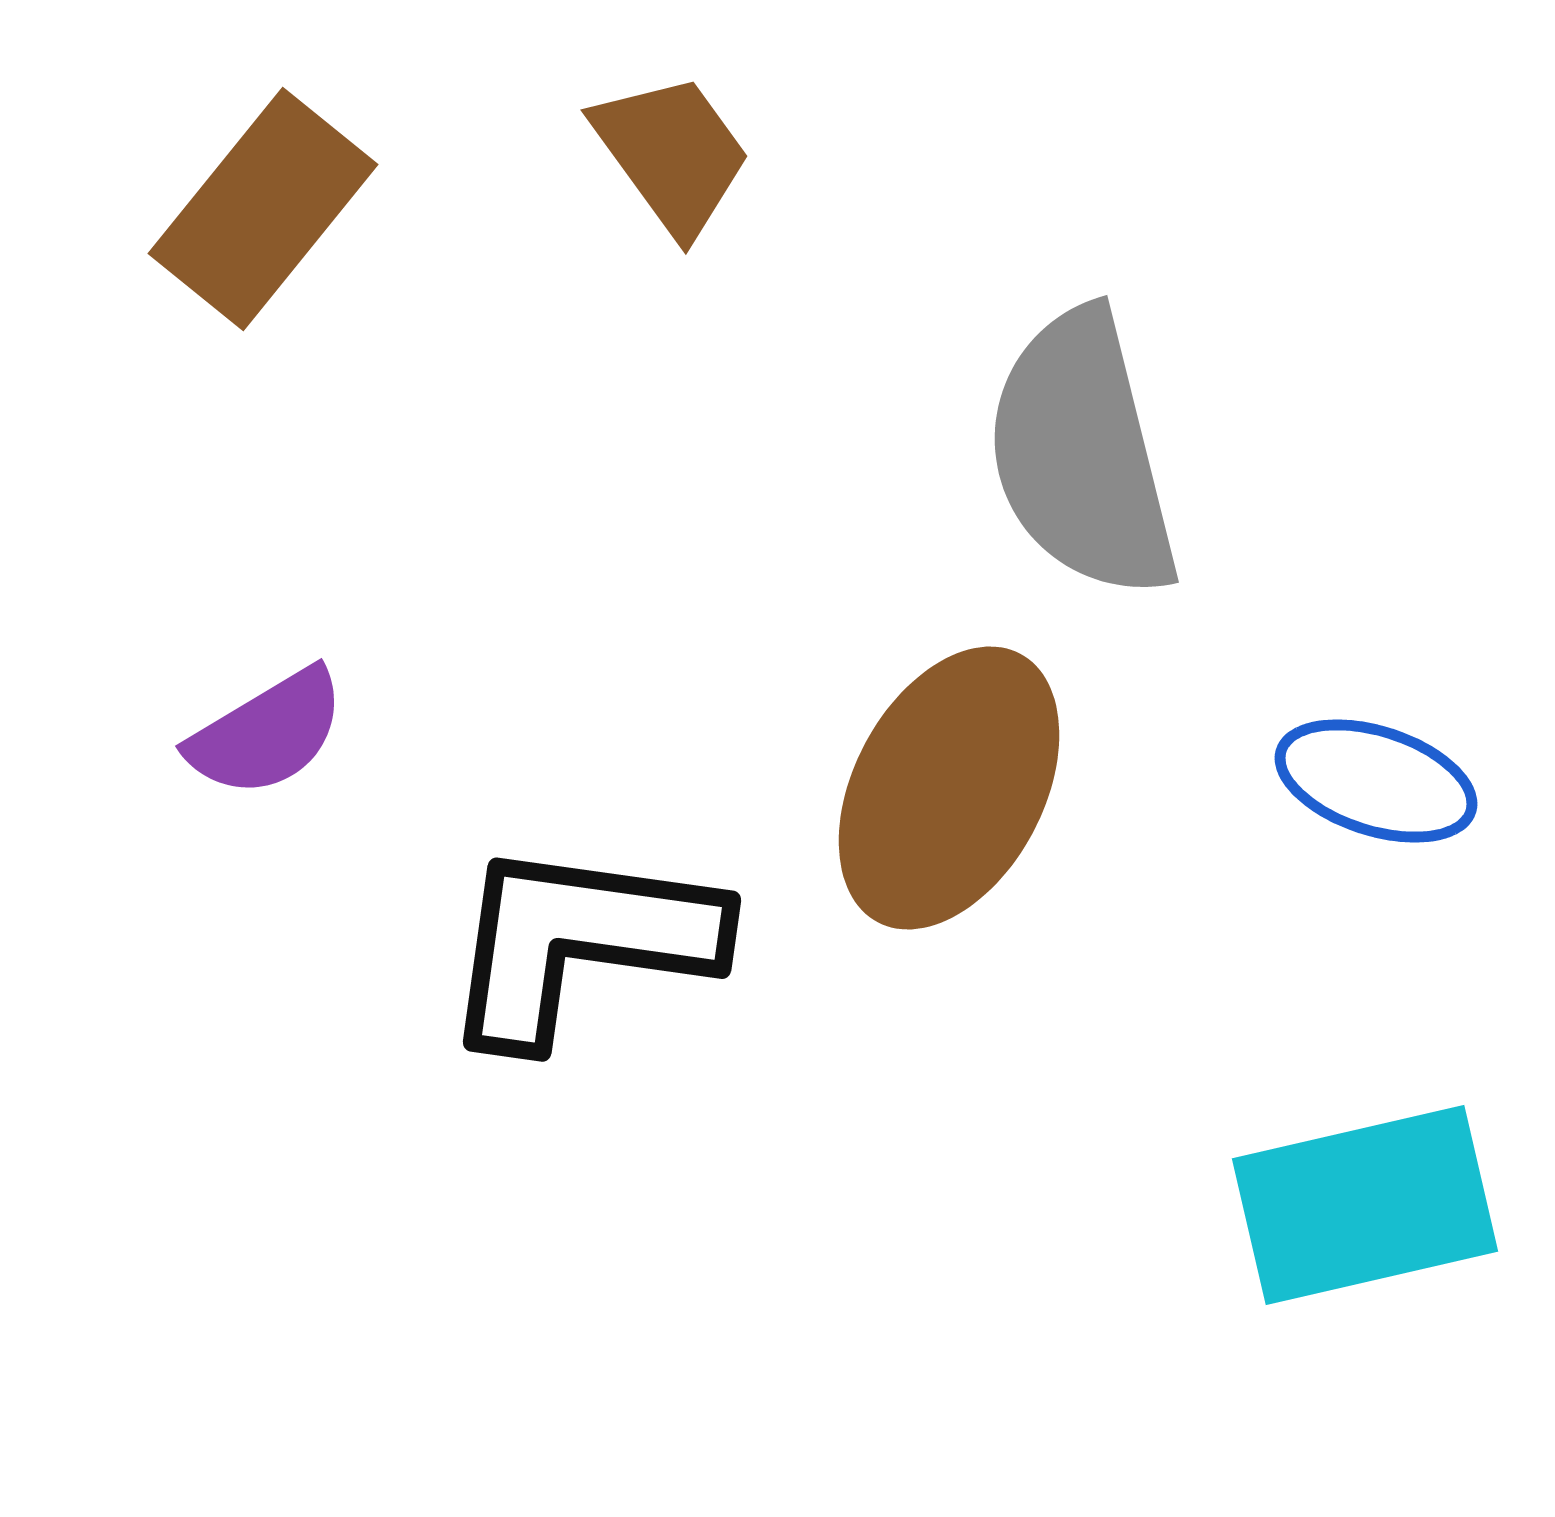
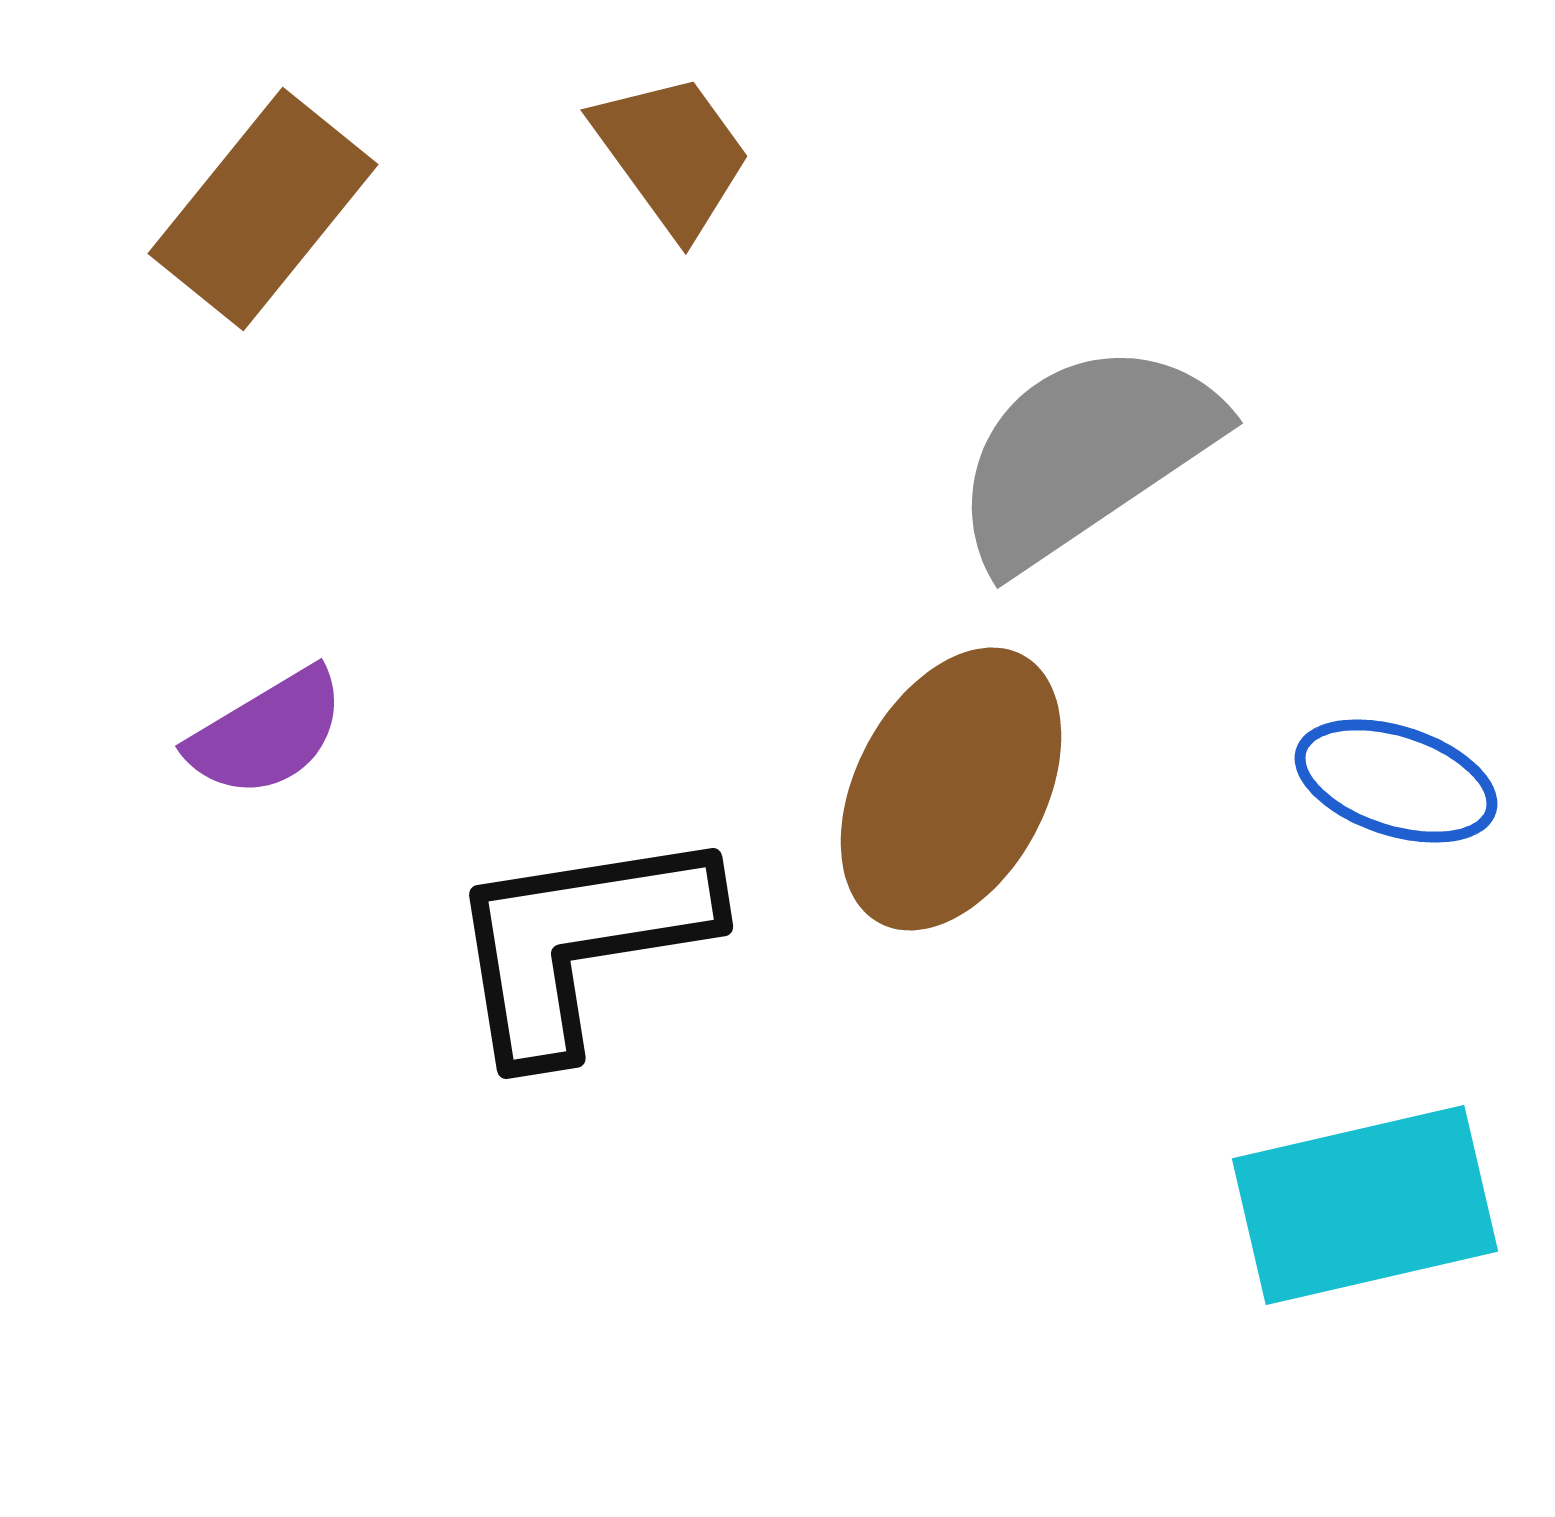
gray semicircle: moved 3 px right; rotated 70 degrees clockwise
blue ellipse: moved 20 px right
brown ellipse: moved 2 px right, 1 px down
black L-shape: rotated 17 degrees counterclockwise
